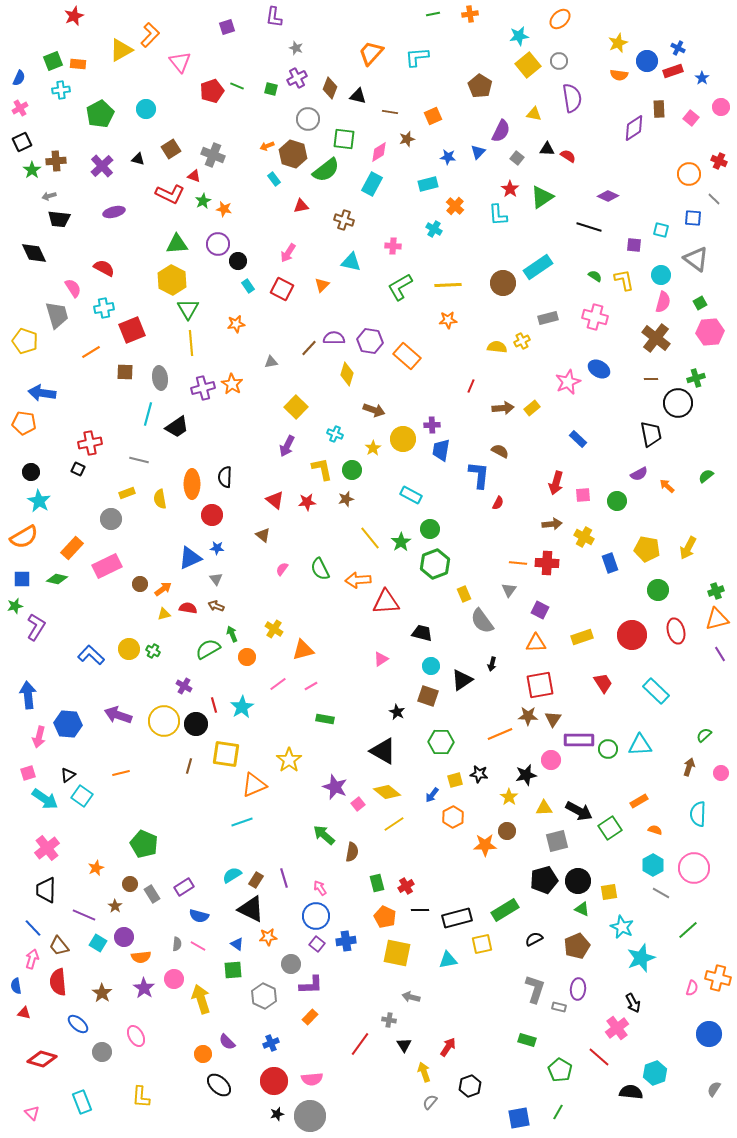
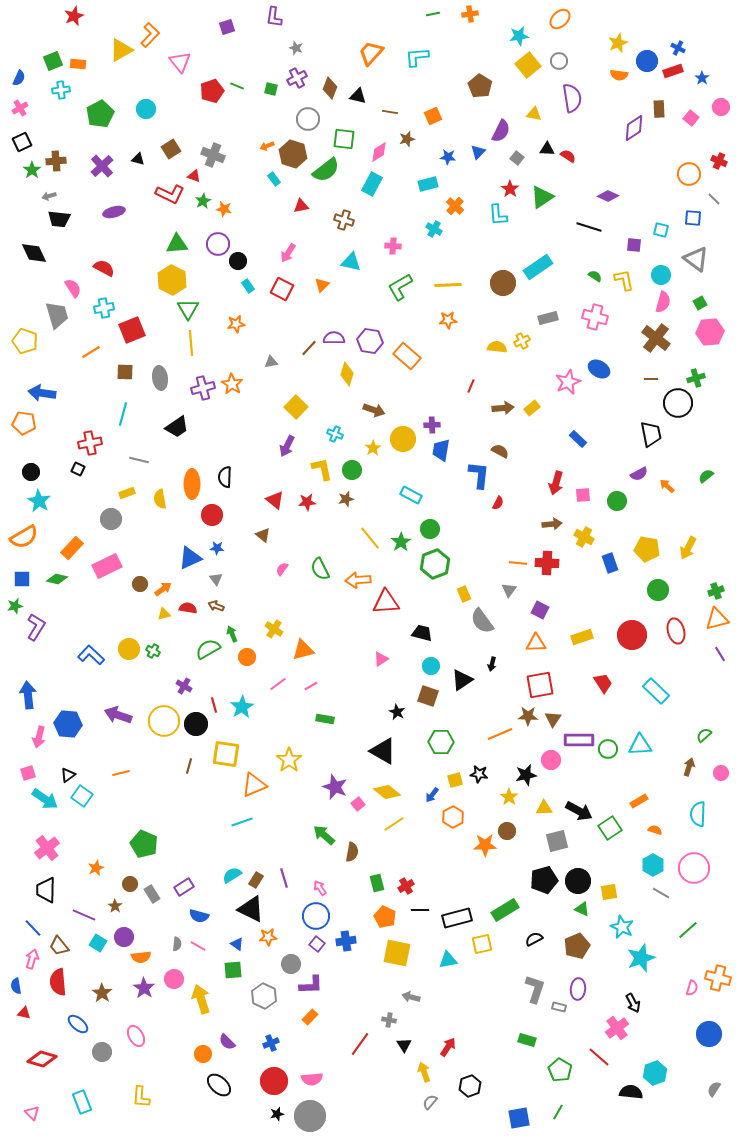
cyan line at (148, 414): moved 25 px left
